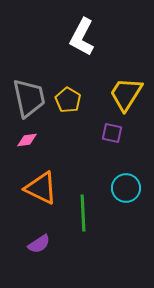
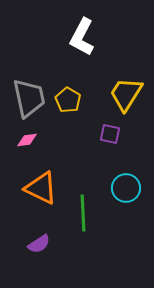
purple square: moved 2 px left, 1 px down
